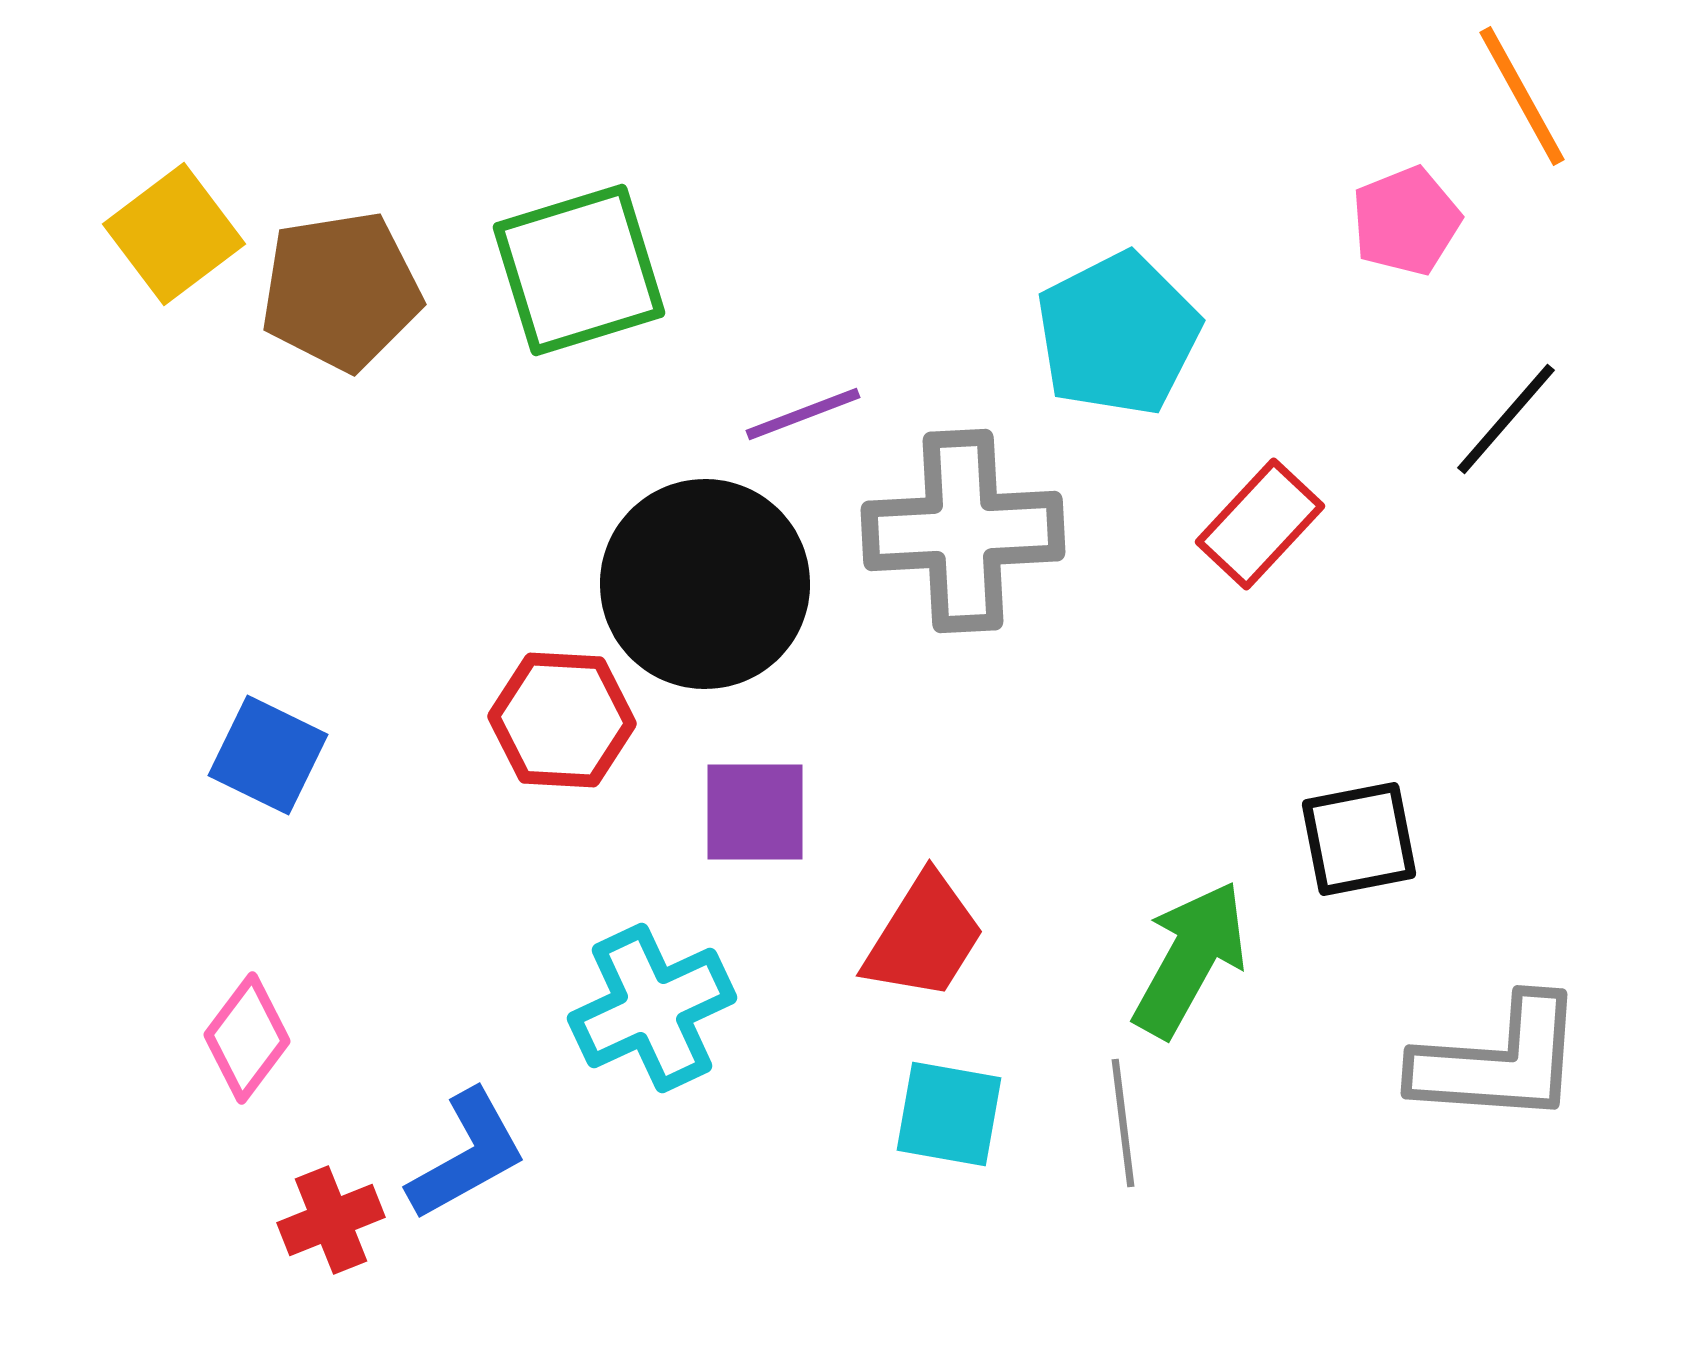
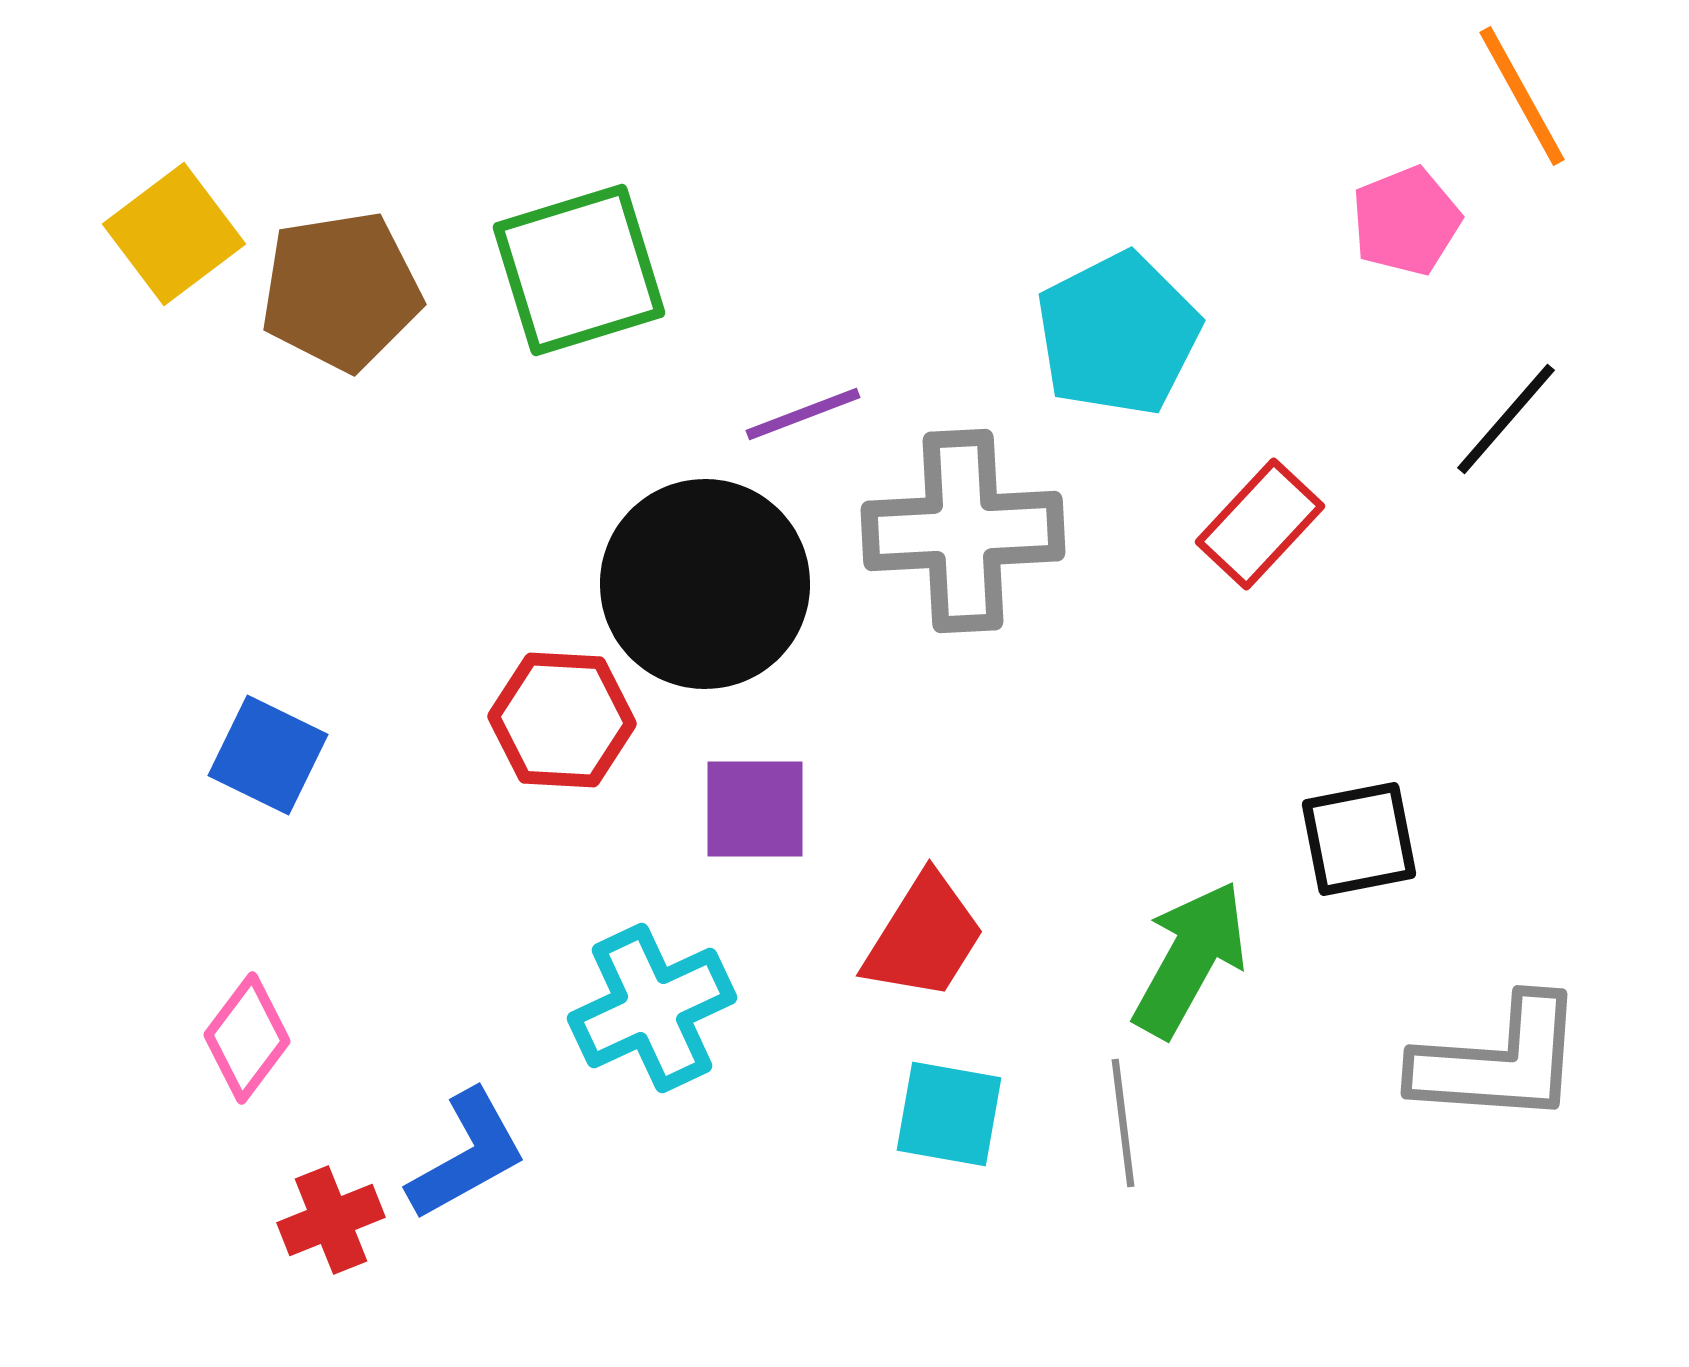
purple square: moved 3 px up
